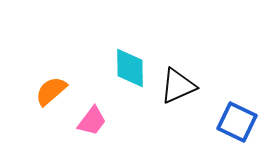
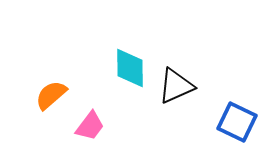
black triangle: moved 2 px left
orange semicircle: moved 4 px down
pink trapezoid: moved 2 px left, 5 px down
